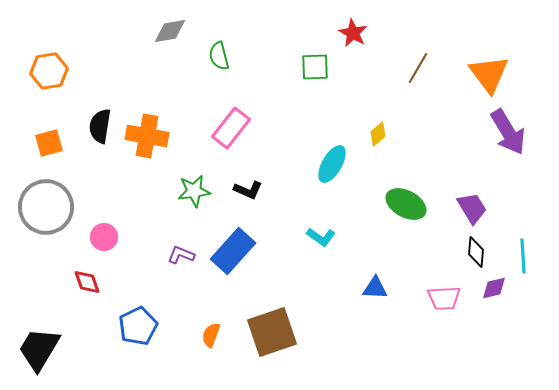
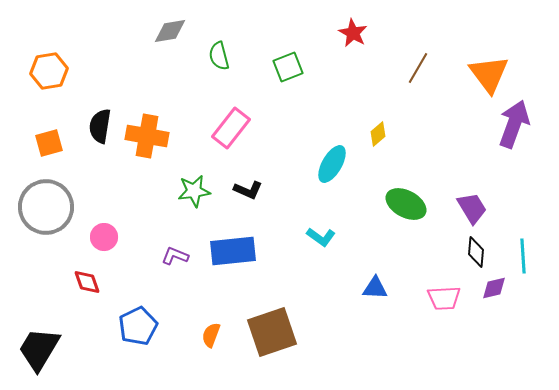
green square: moved 27 px left; rotated 20 degrees counterclockwise
purple arrow: moved 6 px right, 8 px up; rotated 129 degrees counterclockwise
blue rectangle: rotated 42 degrees clockwise
purple L-shape: moved 6 px left, 1 px down
